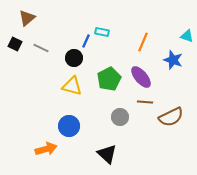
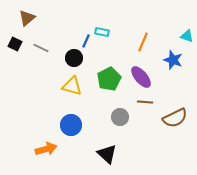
brown semicircle: moved 4 px right, 1 px down
blue circle: moved 2 px right, 1 px up
